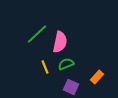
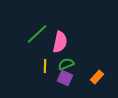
yellow line: moved 1 px up; rotated 24 degrees clockwise
purple square: moved 6 px left, 9 px up
